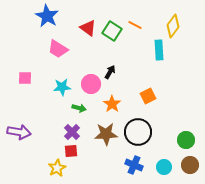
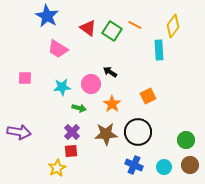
black arrow: rotated 88 degrees counterclockwise
